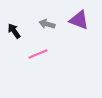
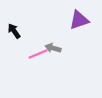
purple triangle: rotated 40 degrees counterclockwise
gray arrow: moved 6 px right, 24 px down
